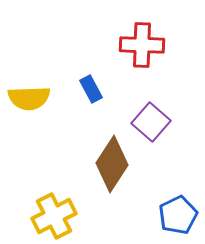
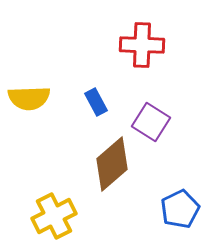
blue rectangle: moved 5 px right, 13 px down
purple square: rotated 9 degrees counterclockwise
brown diamond: rotated 16 degrees clockwise
blue pentagon: moved 2 px right, 6 px up
